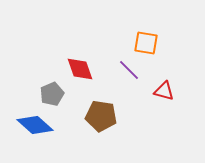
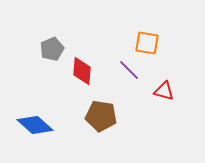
orange square: moved 1 px right
red diamond: moved 2 px right, 2 px down; rotated 24 degrees clockwise
gray pentagon: moved 45 px up
